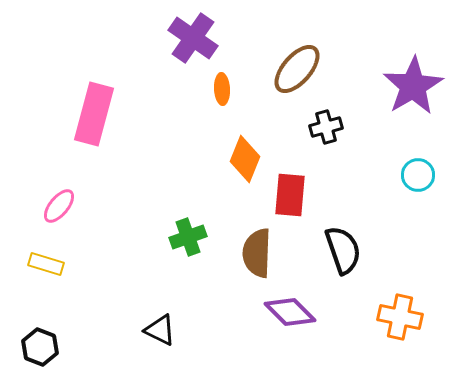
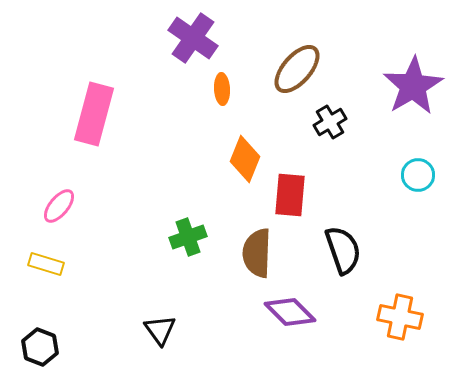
black cross: moved 4 px right, 5 px up; rotated 16 degrees counterclockwise
black triangle: rotated 28 degrees clockwise
